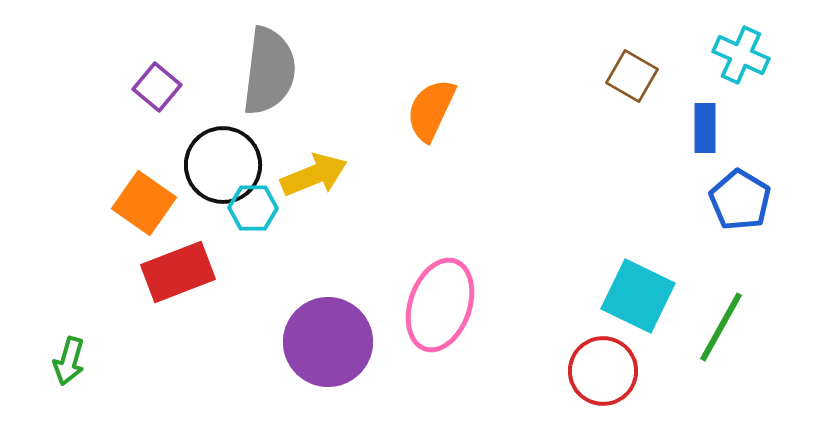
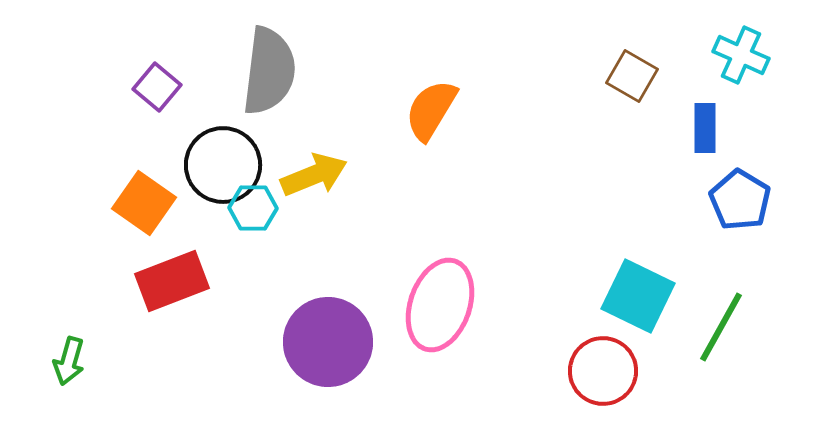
orange semicircle: rotated 6 degrees clockwise
red rectangle: moved 6 px left, 9 px down
